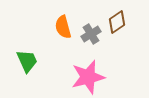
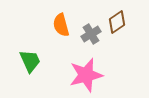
orange semicircle: moved 2 px left, 2 px up
green trapezoid: moved 3 px right
pink star: moved 2 px left, 2 px up
